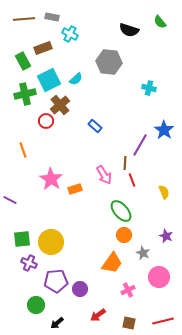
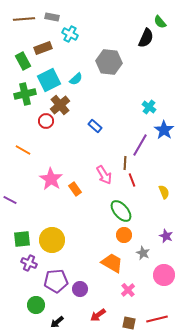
black semicircle at (129, 30): moved 17 px right, 8 px down; rotated 84 degrees counterclockwise
cyan cross at (149, 88): moved 19 px down; rotated 24 degrees clockwise
orange line at (23, 150): rotated 42 degrees counterclockwise
orange rectangle at (75, 189): rotated 72 degrees clockwise
yellow circle at (51, 242): moved 1 px right, 2 px up
orange trapezoid at (112, 263): rotated 95 degrees counterclockwise
pink circle at (159, 277): moved 5 px right, 2 px up
pink cross at (128, 290): rotated 16 degrees counterclockwise
red line at (163, 321): moved 6 px left, 2 px up
black arrow at (57, 323): moved 1 px up
